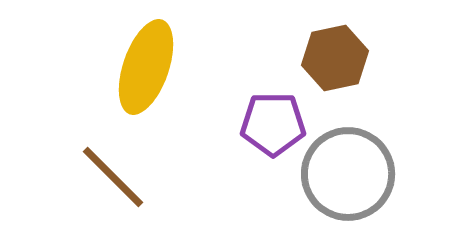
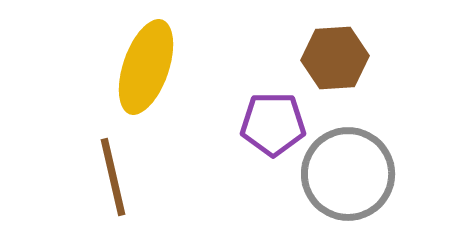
brown hexagon: rotated 8 degrees clockwise
brown line: rotated 32 degrees clockwise
